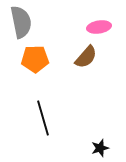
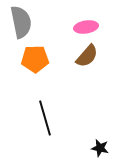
pink ellipse: moved 13 px left
brown semicircle: moved 1 px right, 1 px up
black line: moved 2 px right
black star: rotated 30 degrees clockwise
